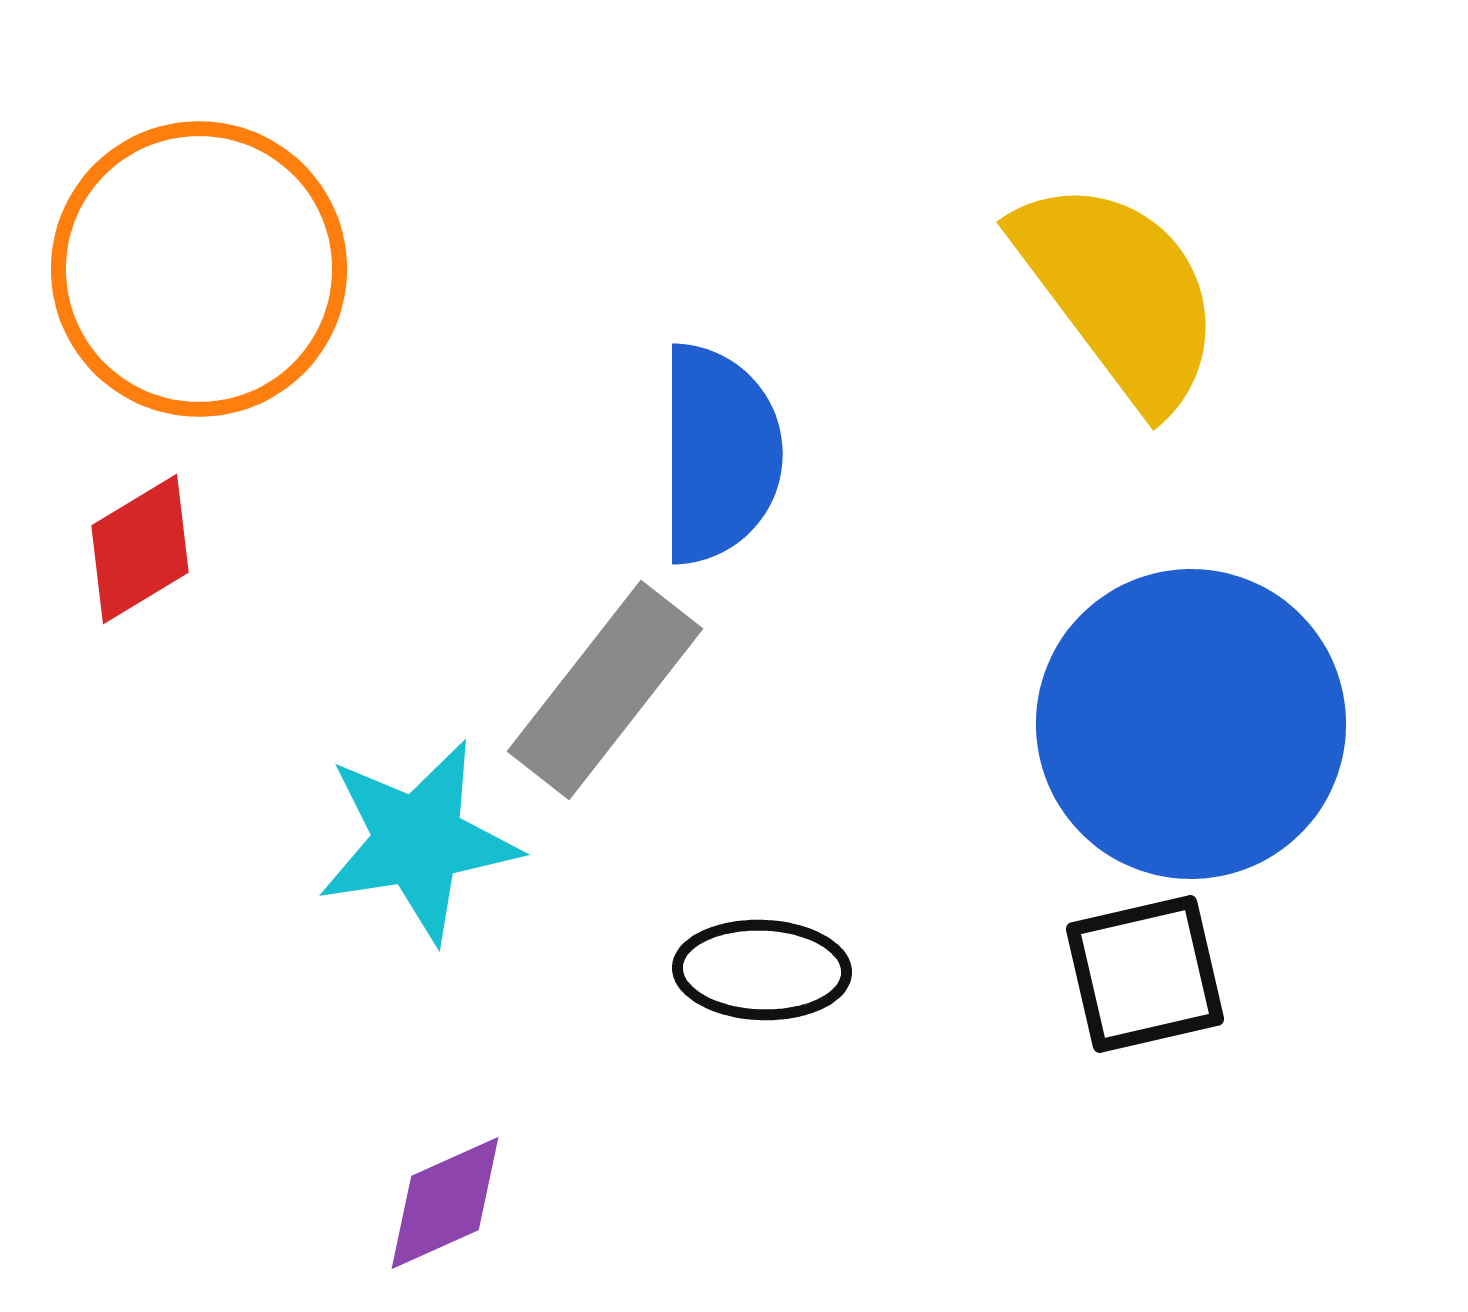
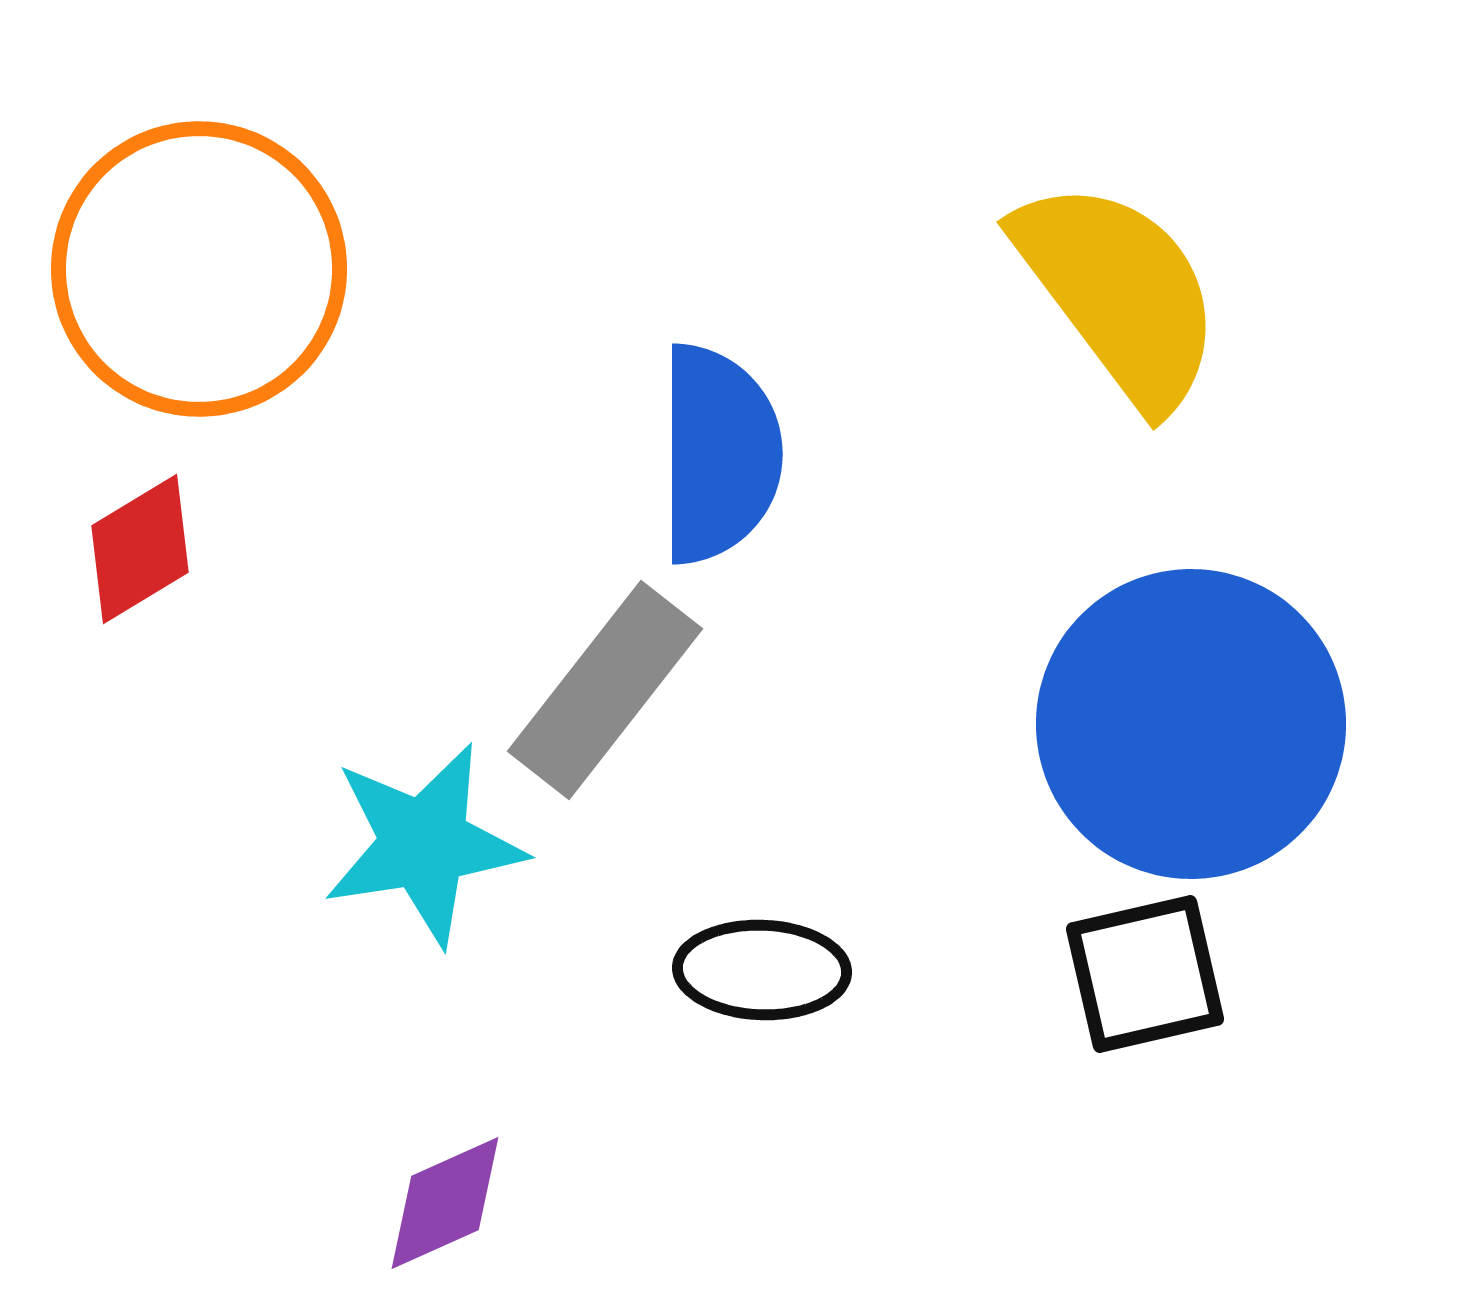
cyan star: moved 6 px right, 3 px down
